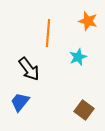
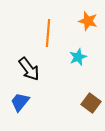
brown square: moved 7 px right, 7 px up
